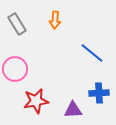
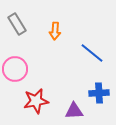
orange arrow: moved 11 px down
purple triangle: moved 1 px right, 1 px down
